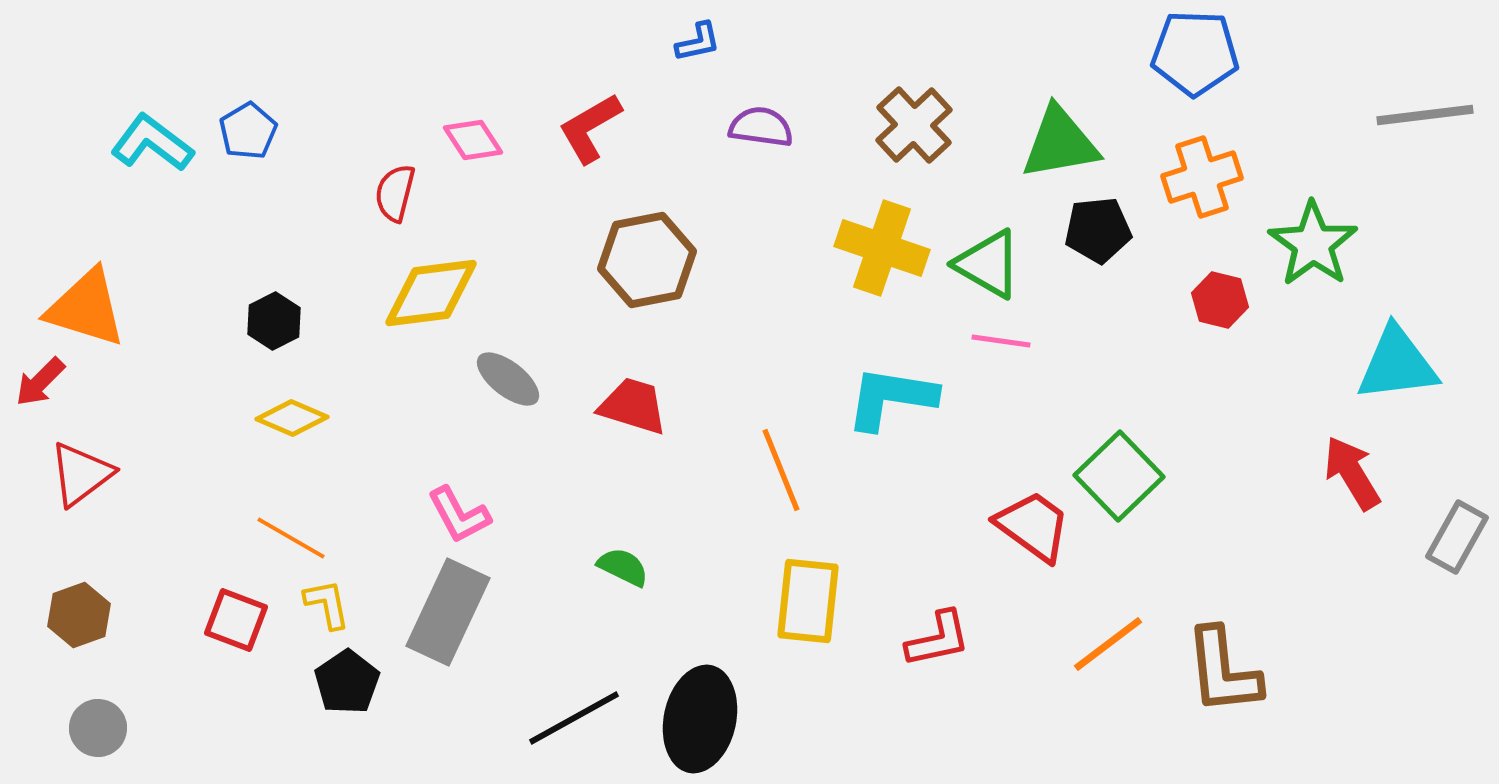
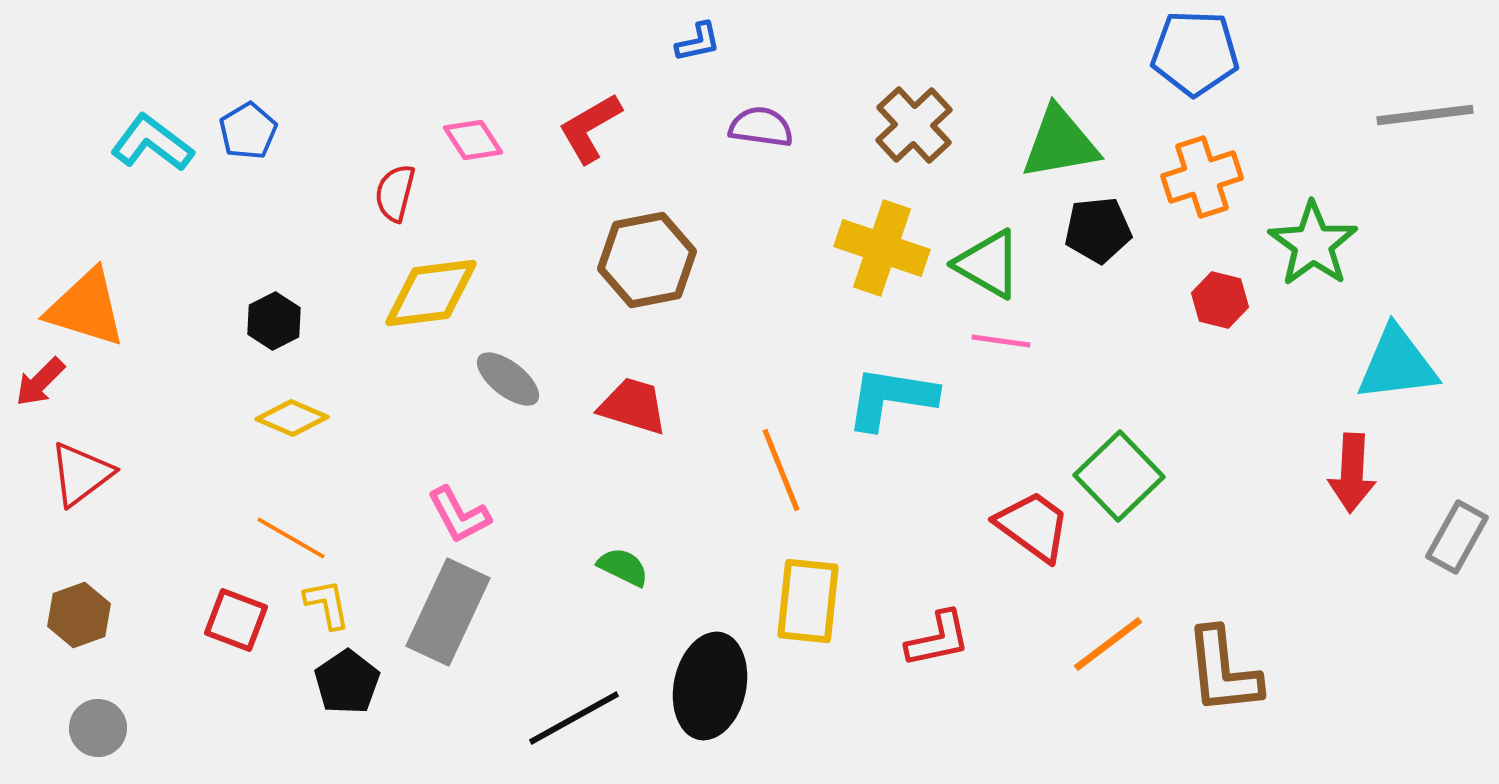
red arrow at (1352, 473): rotated 146 degrees counterclockwise
black ellipse at (700, 719): moved 10 px right, 33 px up
